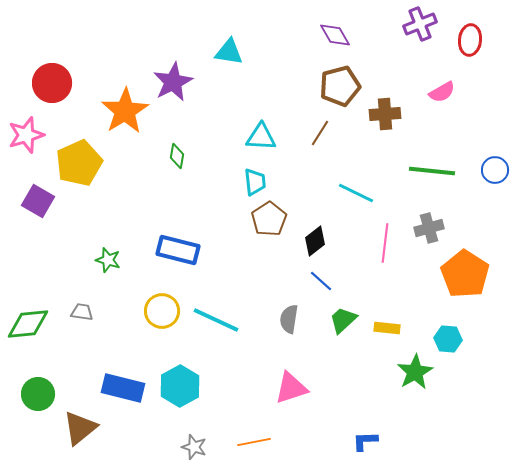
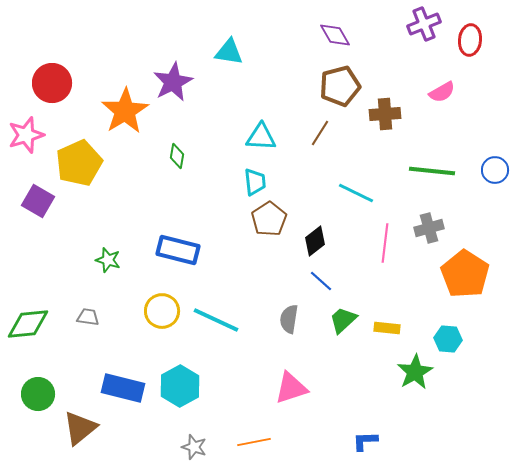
purple cross at (420, 24): moved 4 px right
gray trapezoid at (82, 312): moved 6 px right, 5 px down
